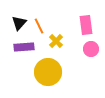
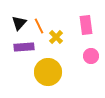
yellow cross: moved 4 px up
pink circle: moved 7 px down
